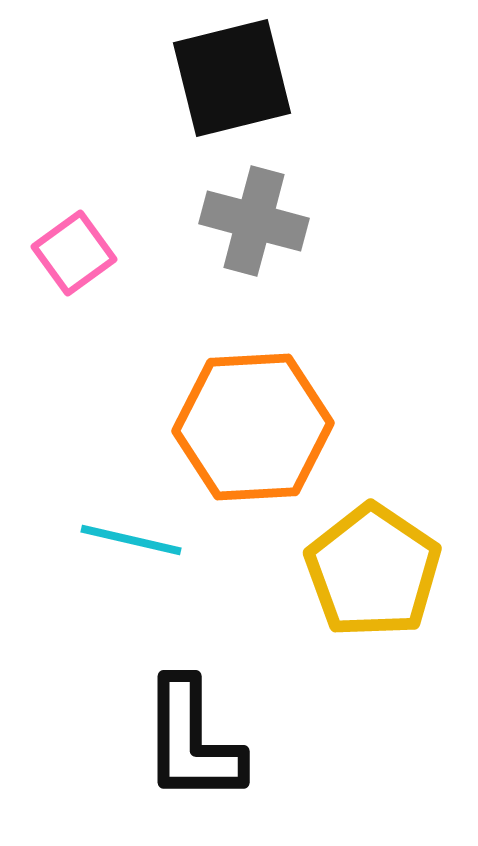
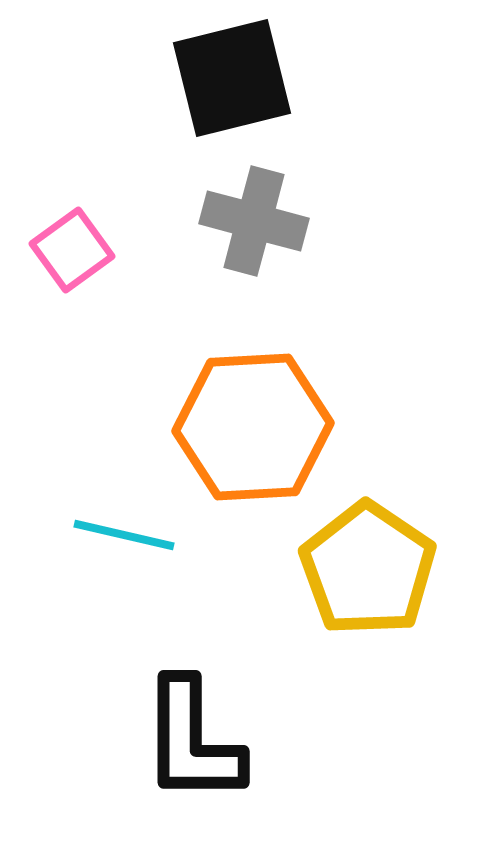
pink square: moved 2 px left, 3 px up
cyan line: moved 7 px left, 5 px up
yellow pentagon: moved 5 px left, 2 px up
